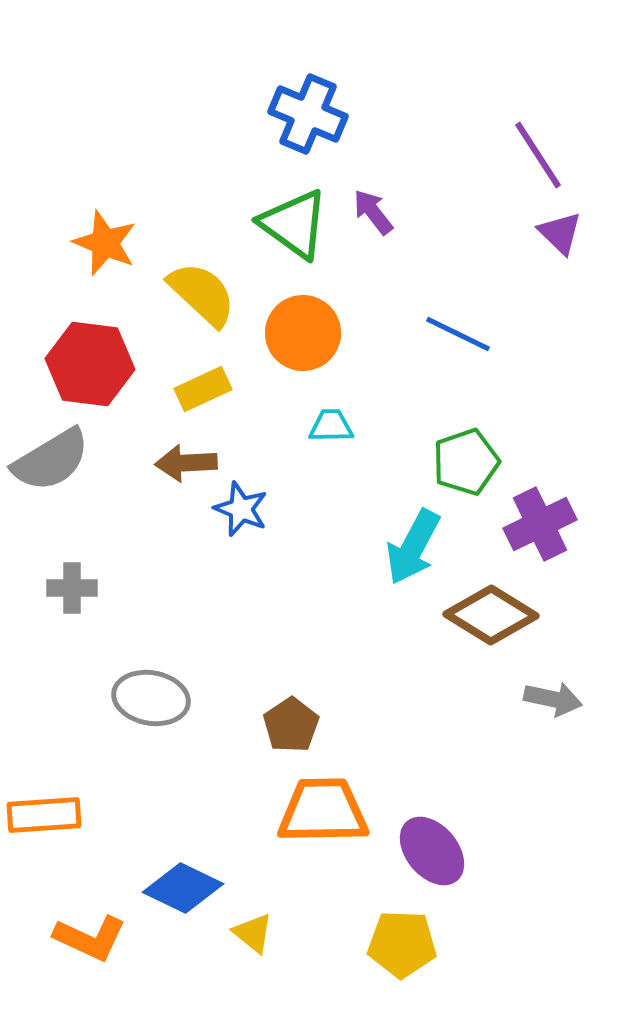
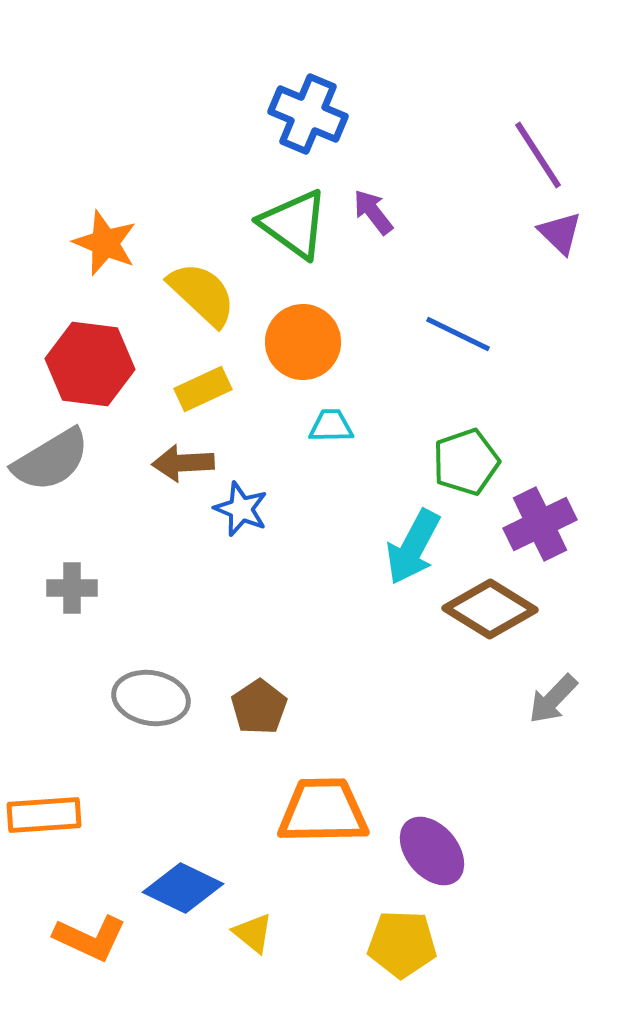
orange circle: moved 9 px down
brown arrow: moved 3 px left
brown diamond: moved 1 px left, 6 px up
gray arrow: rotated 122 degrees clockwise
brown pentagon: moved 32 px left, 18 px up
